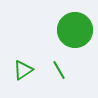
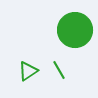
green triangle: moved 5 px right, 1 px down
